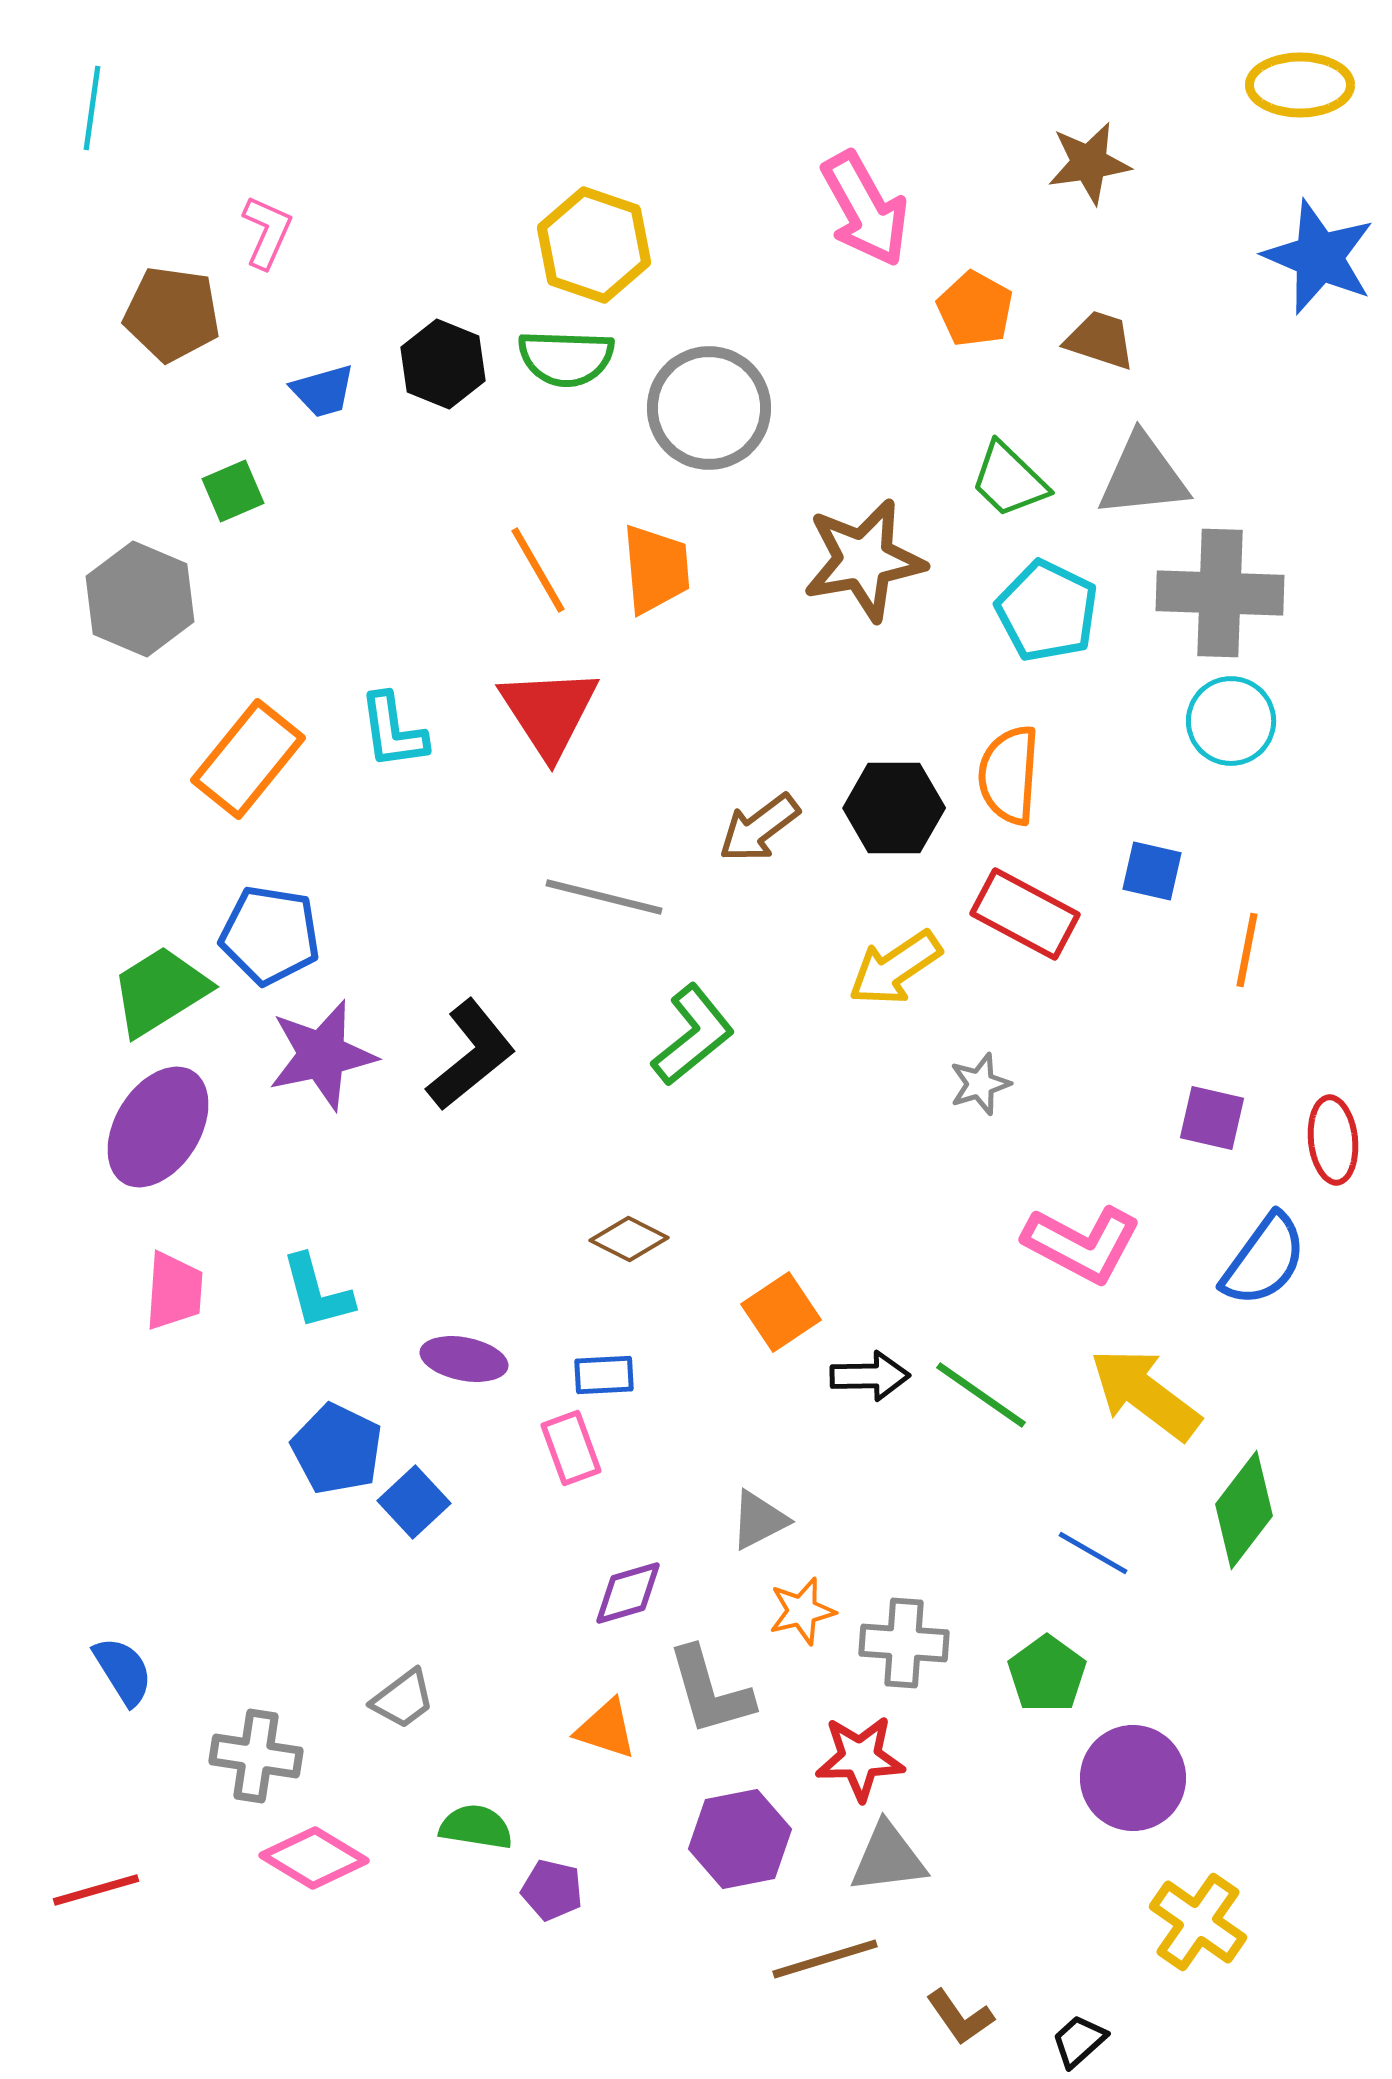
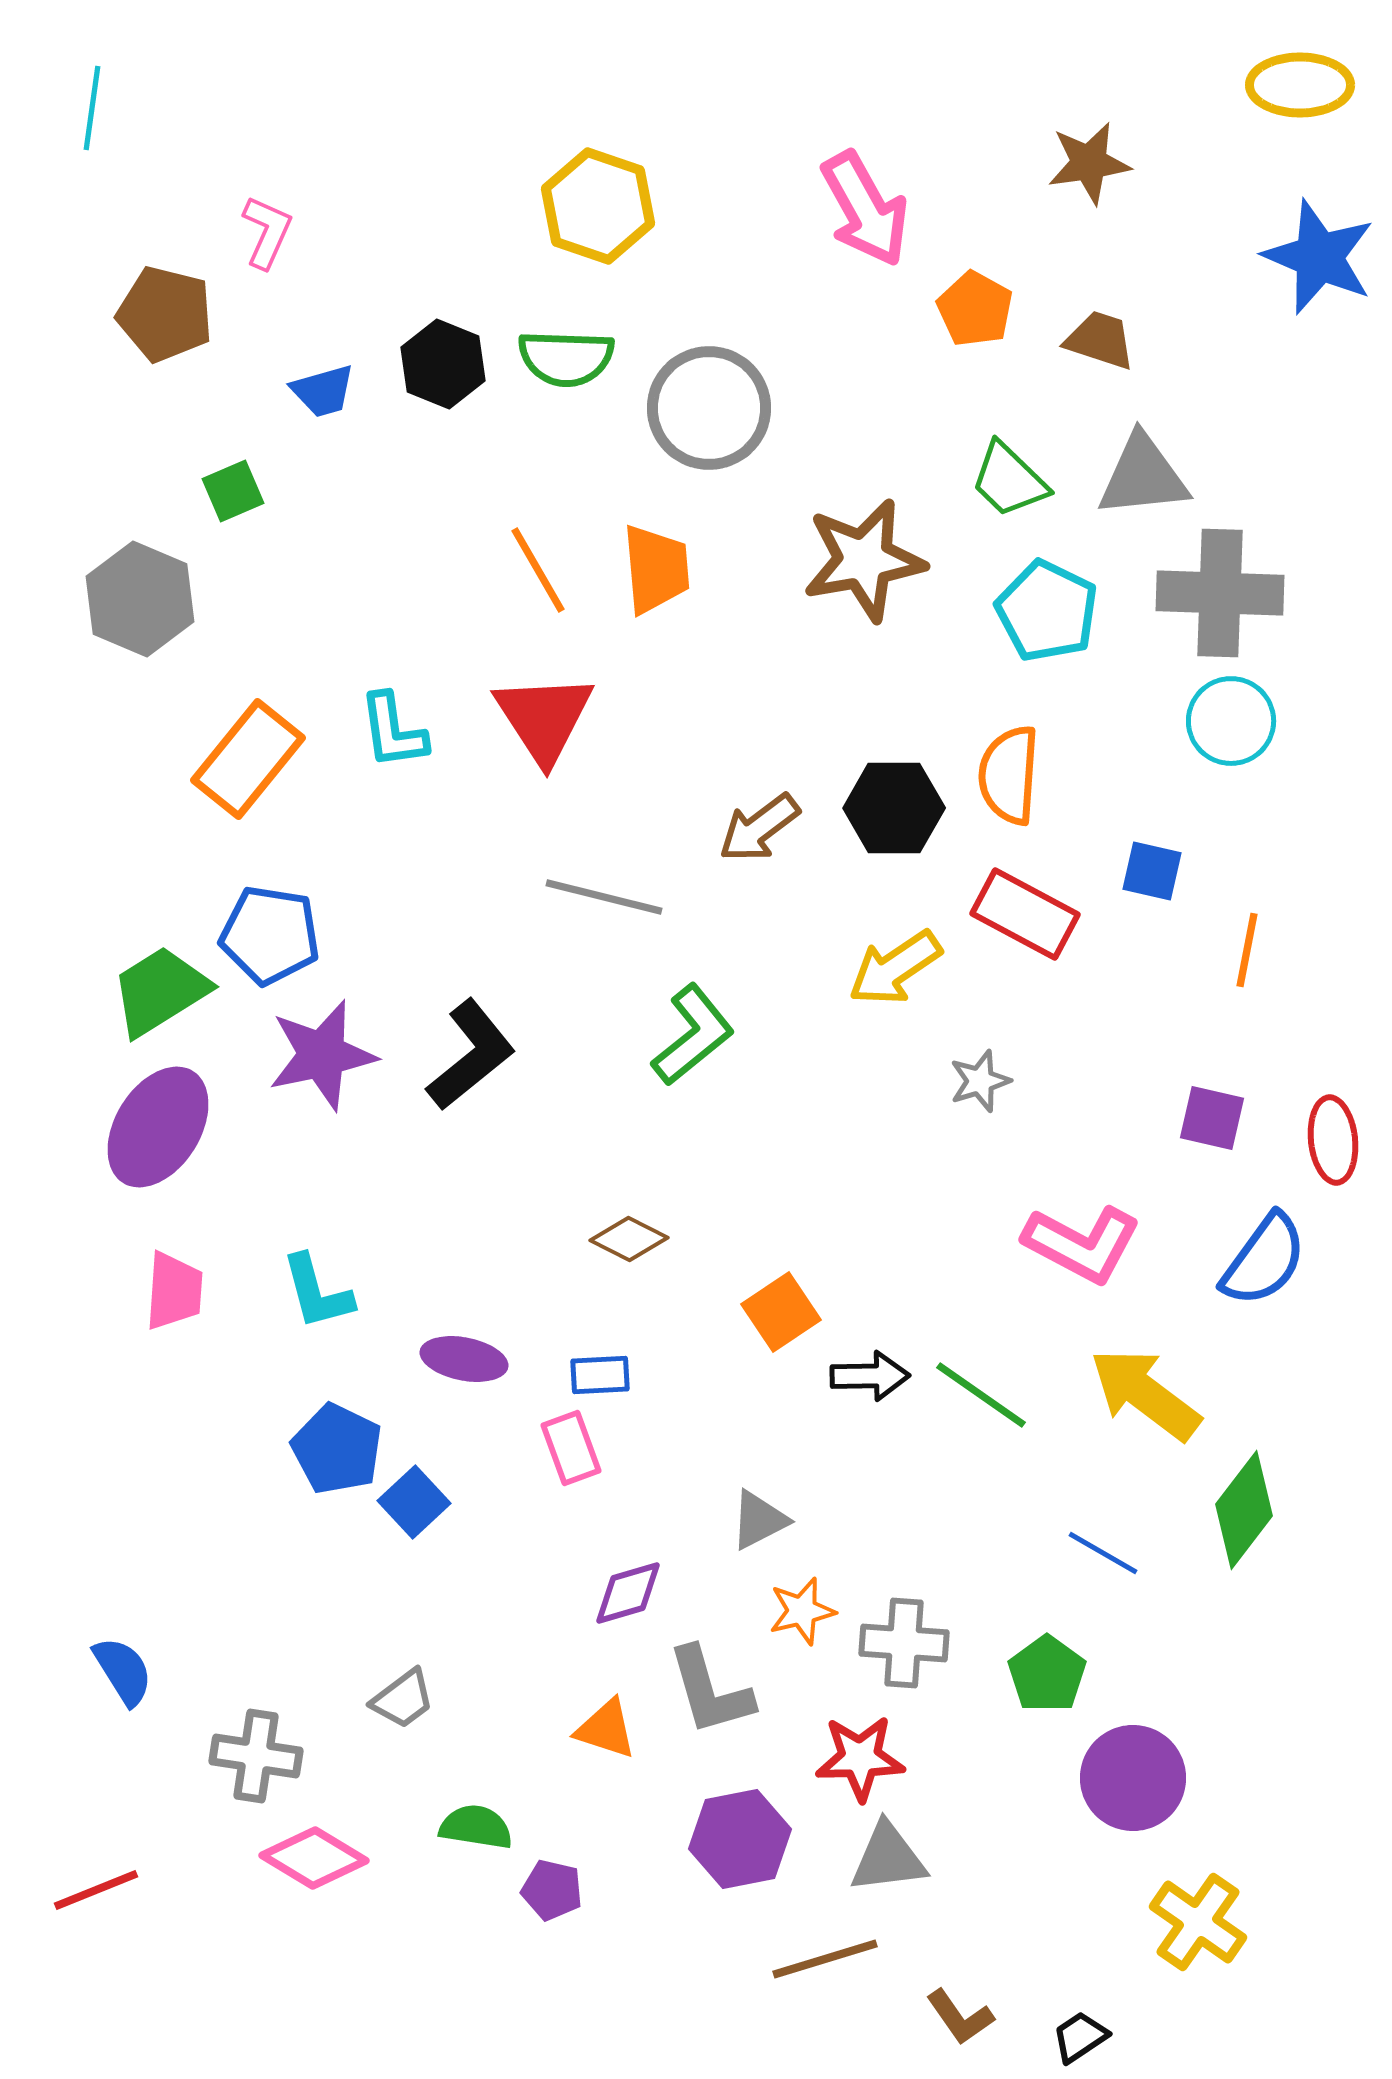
yellow hexagon at (594, 245): moved 4 px right, 39 px up
brown pentagon at (172, 314): moved 7 px left; rotated 6 degrees clockwise
red triangle at (549, 712): moved 5 px left, 6 px down
gray star at (980, 1084): moved 3 px up
blue rectangle at (604, 1375): moved 4 px left
blue line at (1093, 1553): moved 10 px right
red line at (96, 1890): rotated 6 degrees counterclockwise
black trapezoid at (1079, 2041): moved 1 px right, 4 px up; rotated 8 degrees clockwise
